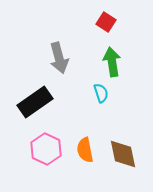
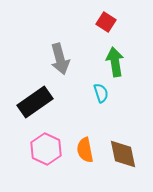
gray arrow: moved 1 px right, 1 px down
green arrow: moved 3 px right
